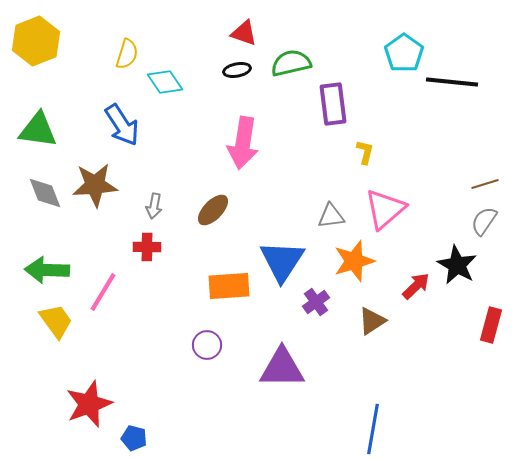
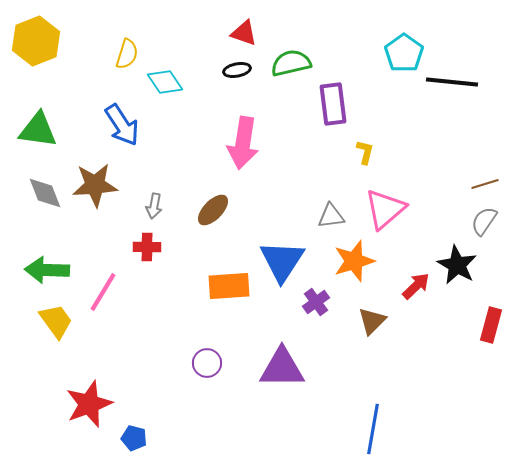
brown triangle: rotated 12 degrees counterclockwise
purple circle: moved 18 px down
